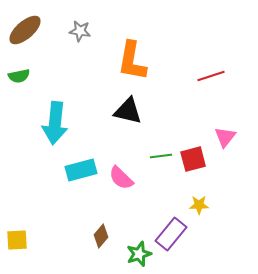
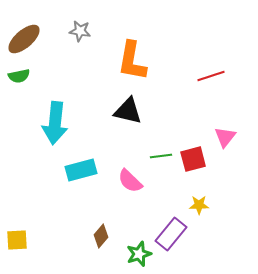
brown ellipse: moved 1 px left, 9 px down
pink semicircle: moved 9 px right, 3 px down
